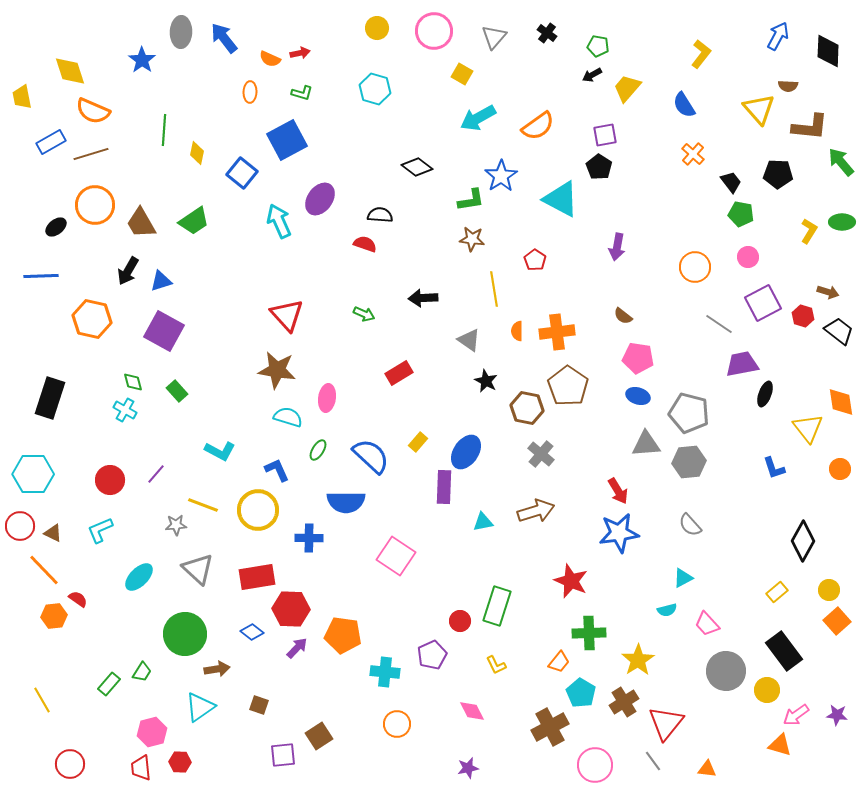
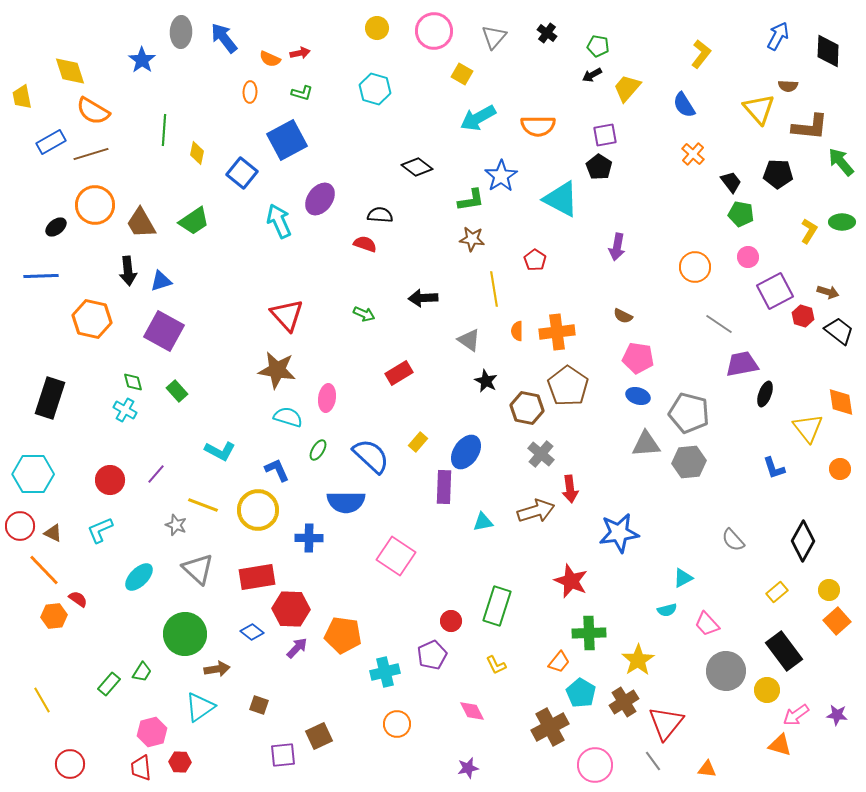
orange semicircle at (93, 111): rotated 8 degrees clockwise
orange semicircle at (538, 126): rotated 36 degrees clockwise
black arrow at (128, 271): rotated 36 degrees counterclockwise
purple square at (763, 303): moved 12 px right, 12 px up
brown semicircle at (623, 316): rotated 12 degrees counterclockwise
red arrow at (618, 491): moved 48 px left, 2 px up; rotated 24 degrees clockwise
gray star at (176, 525): rotated 25 degrees clockwise
gray semicircle at (690, 525): moved 43 px right, 15 px down
red circle at (460, 621): moved 9 px left
cyan cross at (385, 672): rotated 20 degrees counterclockwise
brown square at (319, 736): rotated 8 degrees clockwise
